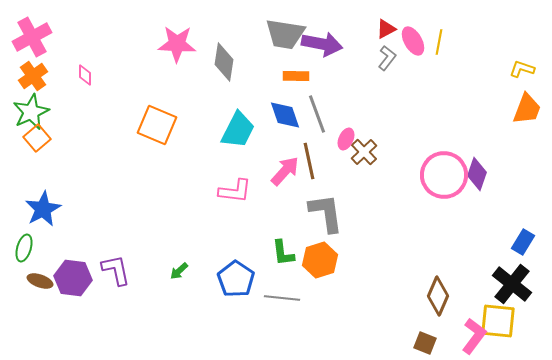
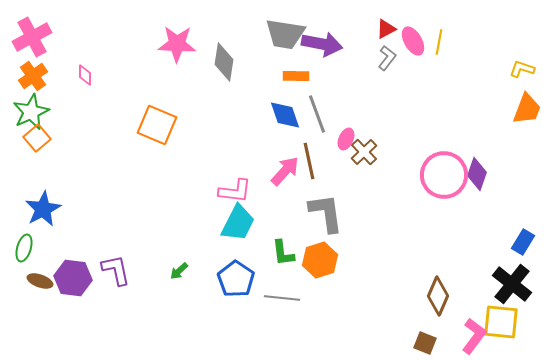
cyan trapezoid at (238, 130): moved 93 px down
yellow square at (498, 321): moved 3 px right, 1 px down
